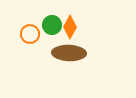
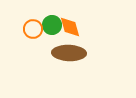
orange diamond: rotated 45 degrees counterclockwise
orange circle: moved 3 px right, 5 px up
